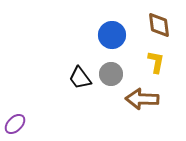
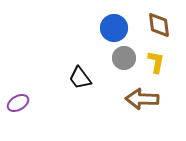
blue circle: moved 2 px right, 7 px up
gray circle: moved 13 px right, 16 px up
purple ellipse: moved 3 px right, 21 px up; rotated 15 degrees clockwise
